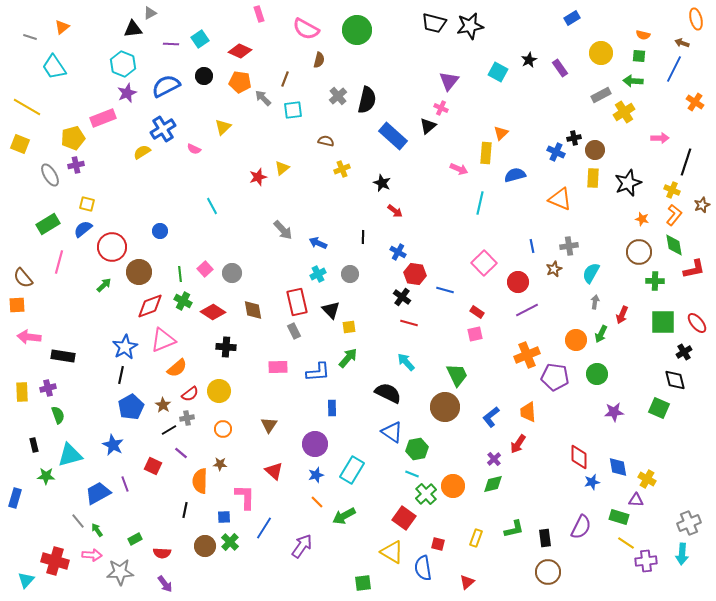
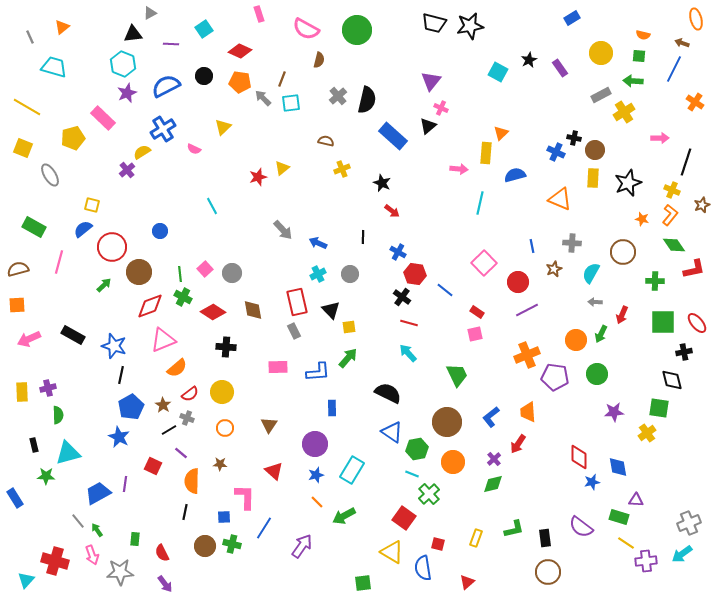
black triangle at (133, 29): moved 5 px down
gray line at (30, 37): rotated 48 degrees clockwise
cyan square at (200, 39): moved 4 px right, 10 px up
cyan trapezoid at (54, 67): rotated 140 degrees clockwise
brown line at (285, 79): moved 3 px left
purple triangle at (449, 81): moved 18 px left
cyan square at (293, 110): moved 2 px left, 7 px up
pink rectangle at (103, 118): rotated 65 degrees clockwise
black cross at (574, 138): rotated 24 degrees clockwise
yellow square at (20, 144): moved 3 px right, 4 px down
purple cross at (76, 165): moved 51 px right, 5 px down; rotated 28 degrees counterclockwise
pink arrow at (459, 169): rotated 18 degrees counterclockwise
yellow square at (87, 204): moved 5 px right, 1 px down
red arrow at (395, 211): moved 3 px left
orange L-shape at (674, 215): moved 4 px left
green rectangle at (48, 224): moved 14 px left, 3 px down; rotated 60 degrees clockwise
green diamond at (674, 245): rotated 25 degrees counterclockwise
gray cross at (569, 246): moved 3 px right, 3 px up; rotated 12 degrees clockwise
brown circle at (639, 252): moved 16 px left
brown semicircle at (23, 278): moved 5 px left, 9 px up; rotated 115 degrees clockwise
blue line at (445, 290): rotated 24 degrees clockwise
green cross at (183, 301): moved 4 px up
gray arrow at (595, 302): rotated 96 degrees counterclockwise
pink arrow at (29, 337): moved 2 px down; rotated 30 degrees counterclockwise
blue star at (125, 347): moved 11 px left, 1 px up; rotated 25 degrees counterclockwise
black cross at (684, 352): rotated 21 degrees clockwise
black rectangle at (63, 356): moved 10 px right, 21 px up; rotated 20 degrees clockwise
cyan arrow at (406, 362): moved 2 px right, 9 px up
black diamond at (675, 380): moved 3 px left
yellow circle at (219, 391): moved 3 px right, 1 px down
brown circle at (445, 407): moved 2 px right, 15 px down
green square at (659, 408): rotated 15 degrees counterclockwise
green semicircle at (58, 415): rotated 18 degrees clockwise
gray cross at (187, 418): rotated 32 degrees clockwise
orange circle at (223, 429): moved 2 px right, 1 px up
blue star at (113, 445): moved 6 px right, 8 px up
cyan triangle at (70, 455): moved 2 px left, 2 px up
yellow cross at (647, 479): moved 46 px up; rotated 24 degrees clockwise
orange semicircle at (200, 481): moved 8 px left
purple line at (125, 484): rotated 28 degrees clockwise
orange circle at (453, 486): moved 24 px up
green cross at (426, 494): moved 3 px right
blue rectangle at (15, 498): rotated 48 degrees counterclockwise
black line at (185, 510): moved 2 px down
purple semicircle at (581, 527): rotated 100 degrees clockwise
green rectangle at (135, 539): rotated 56 degrees counterclockwise
green cross at (230, 542): moved 2 px right, 2 px down; rotated 30 degrees counterclockwise
red semicircle at (162, 553): rotated 60 degrees clockwise
cyan arrow at (682, 554): rotated 50 degrees clockwise
pink arrow at (92, 555): rotated 66 degrees clockwise
